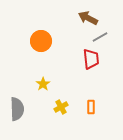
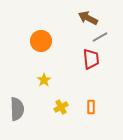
yellow star: moved 1 px right, 4 px up
